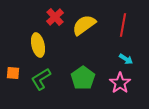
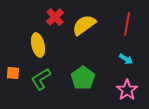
red line: moved 4 px right, 1 px up
pink star: moved 7 px right, 7 px down
